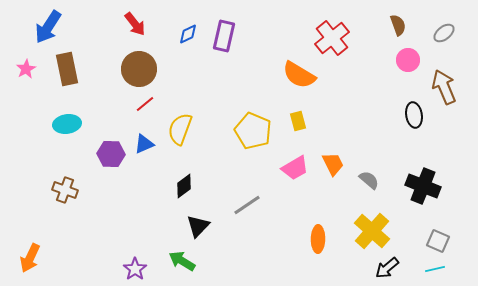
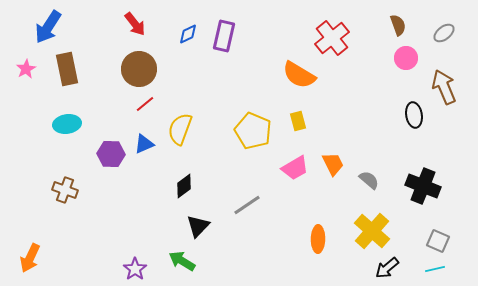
pink circle: moved 2 px left, 2 px up
